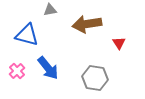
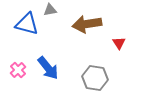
blue triangle: moved 11 px up
pink cross: moved 1 px right, 1 px up
